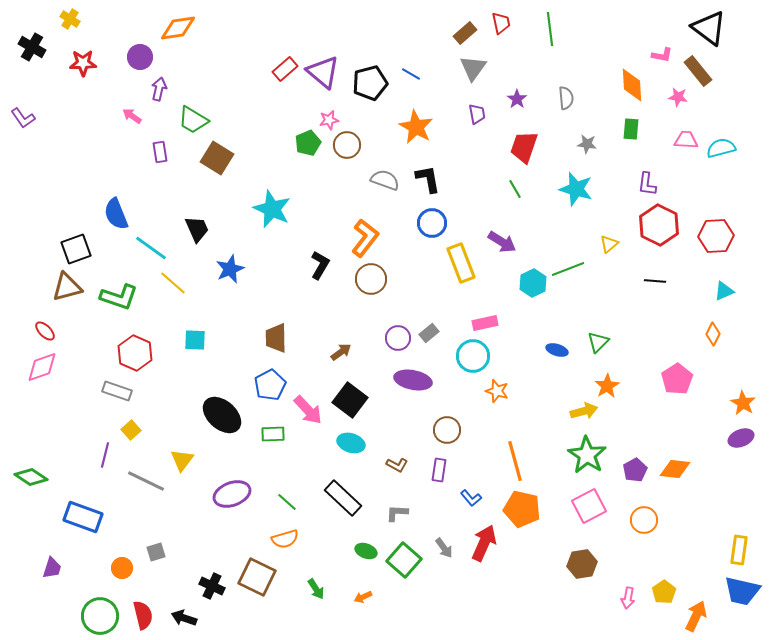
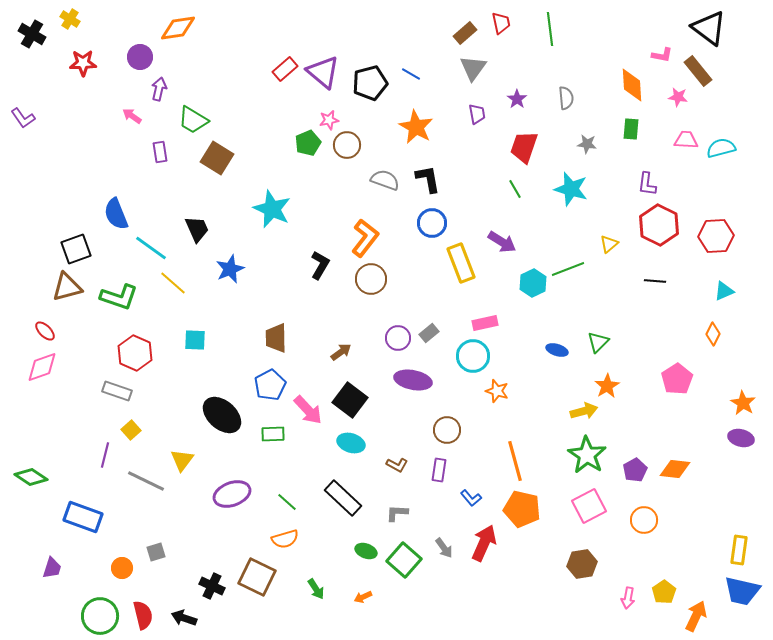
black cross at (32, 47): moved 13 px up
cyan star at (576, 189): moved 5 px left
purple ellipse at (741, 438): rotated 35 degrees clockwise
